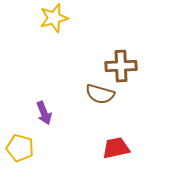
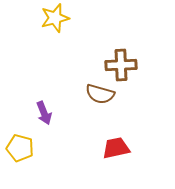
yellow star: moved 1 px right
brown cross: moved 1 px up
